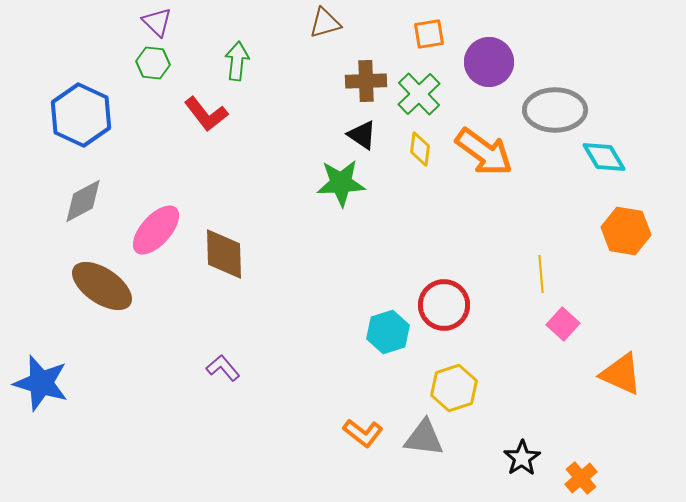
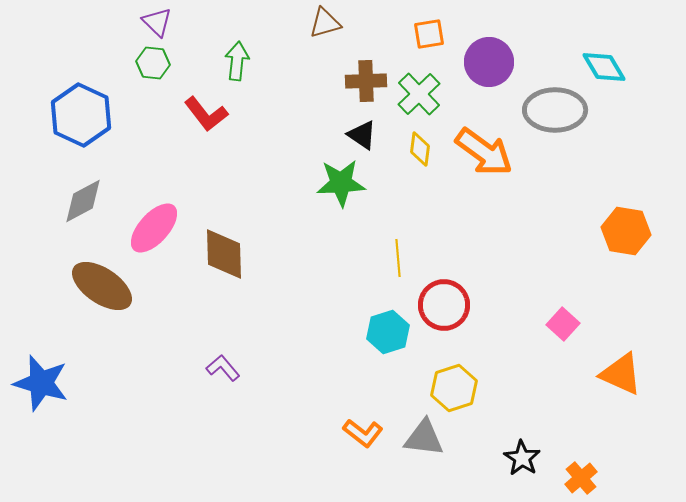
cyan diamond: moved 90 px up
pink ellipse: moved 2 px left, 2 px up
yellow line: moved 143 px left, 16 px up
black star: rotated 6 degrees counterclockwise
